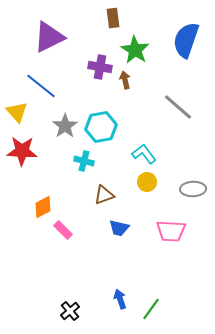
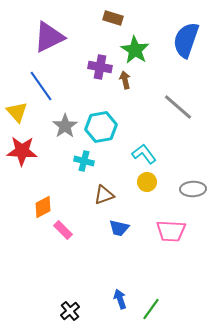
brown rectangle: rotated 66 degrees counterclockwise
blue line: rotated 16 degrees clockwise
